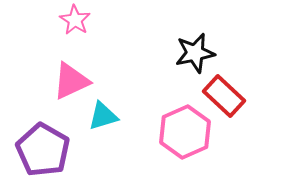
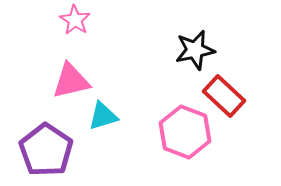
black star: moved 3 px up
pink triangle: rotated 12 degrees clockwise
pink hexagon: rotated 15 degrees counterclockwise
purple pentagon: moved 3 px right; rotated 4 degrees clockwise
